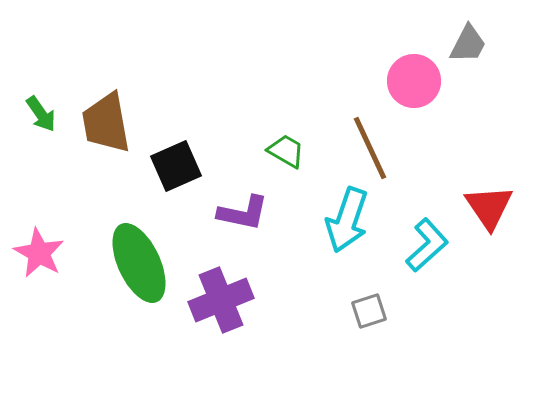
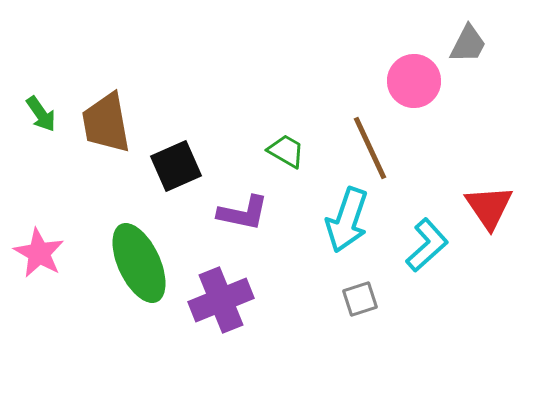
gray square: moved 9 px left, 12 px up
